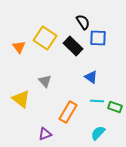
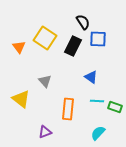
blue square: moved 1 px down
black rectangle: rotated 72 degrees clockwise
orange rectangle: moved 3 px up; rotated 25 degrees counterclockwise
purple triangle: moved 2 px up
